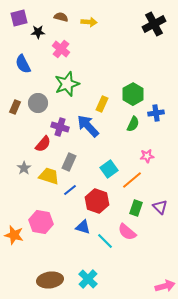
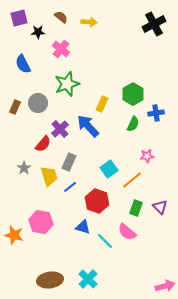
brown semicircle: rotated 24 degrees clockwise
purple cross: moved 2 px down; rotated 30 degrees clockwise
yellow trapezoid: rotated 55 degrees clockwise
blue line: moved 3 px up
